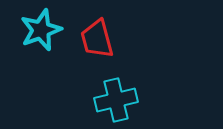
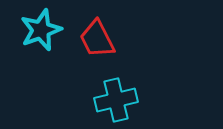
red trapezoid: rotated 12 degrees counterclockwise
